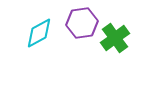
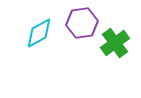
green cross: moved 5 px down
